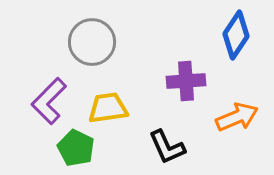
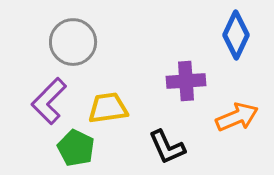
blue diamond: rotated 9 degrees counterclockwise
gray circle: moved 19 px left
